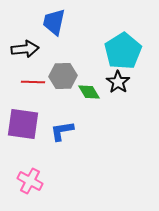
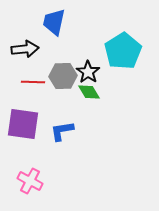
black star: moved 30 px left, 10 px up
